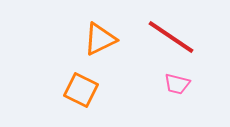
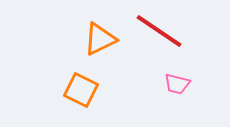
red line: moved 12 px left, 6 px up
